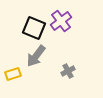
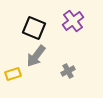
purple cross: moved 12 px right
